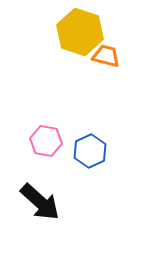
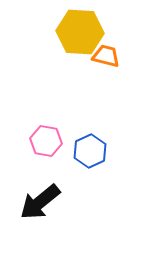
yellow hexagon: rotated 15 degrees counterclockwise
black arrow: rotated 99 degrees clockwise
